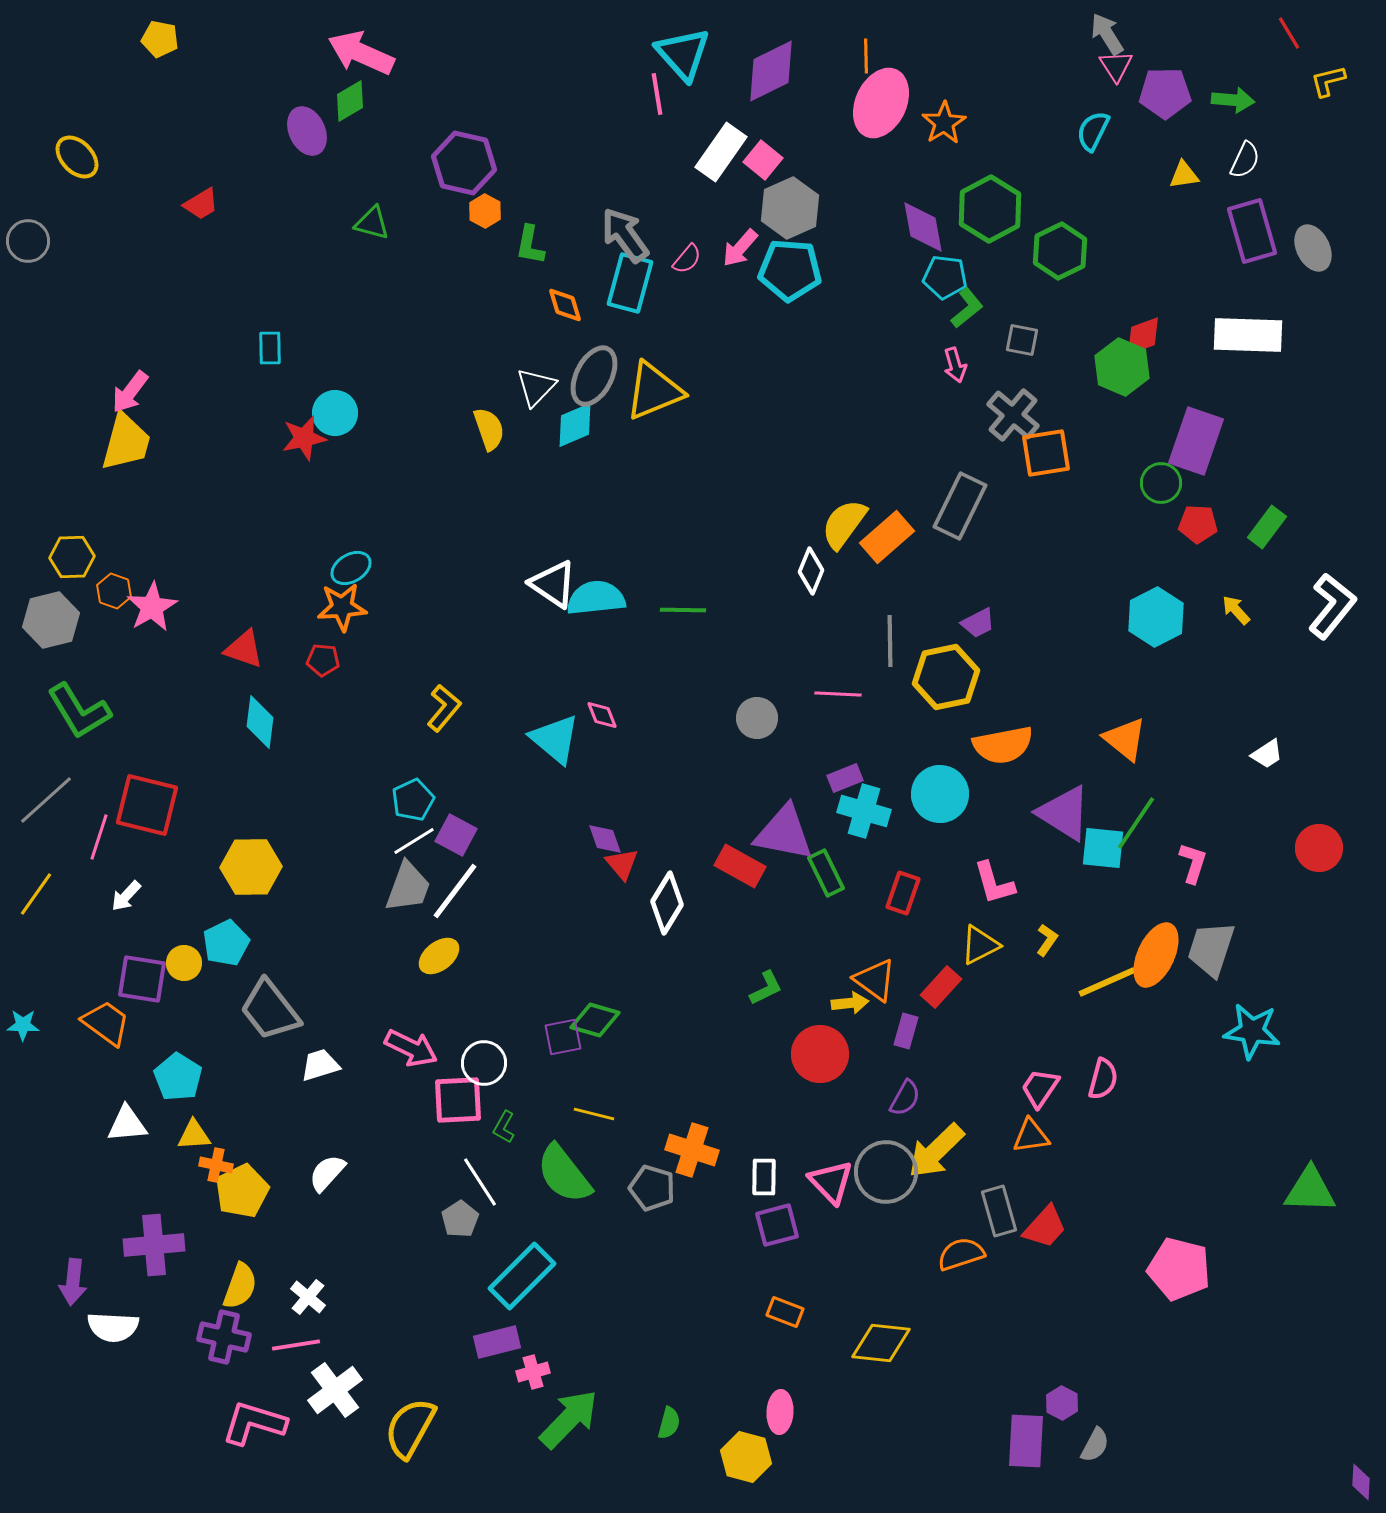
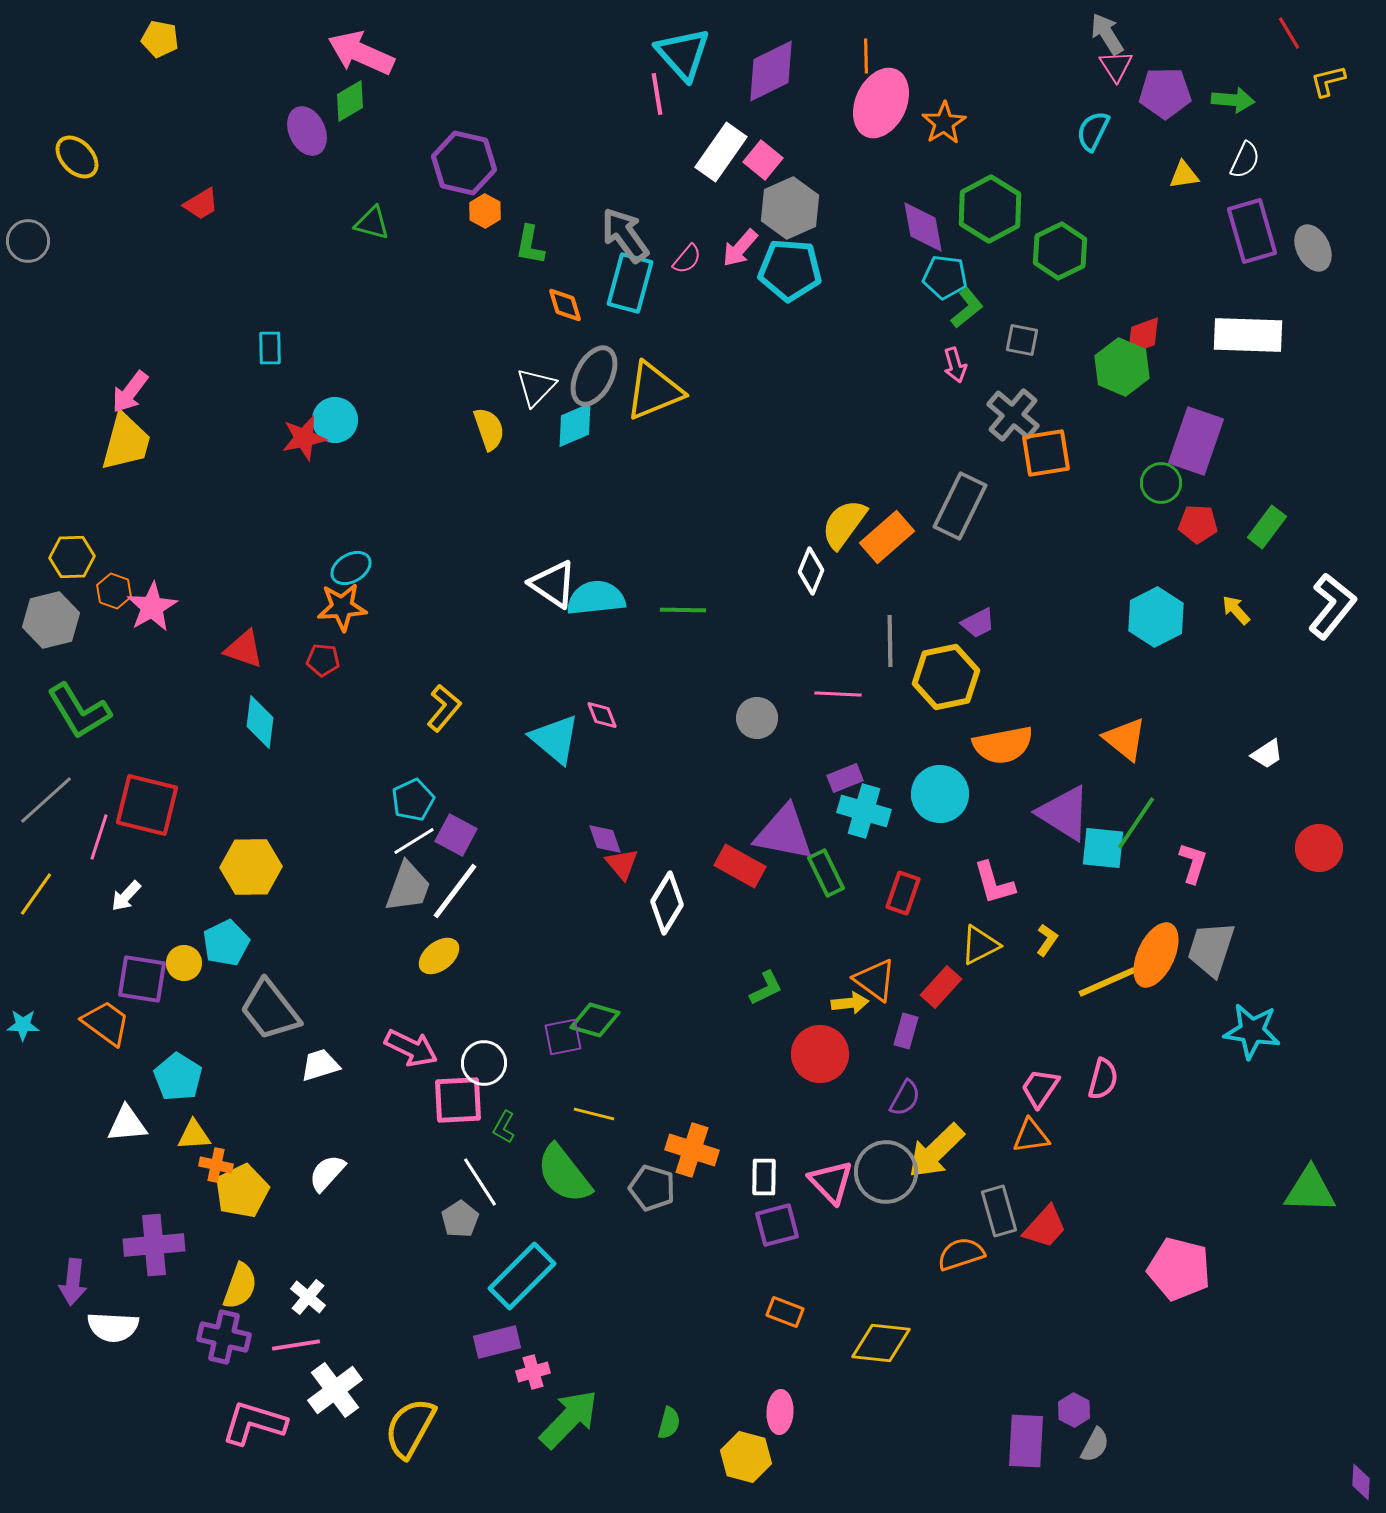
cyan circle at (335, 413): moved 7 px down
purple hexagon at (1062, 1403): moved 12 px right, 7 px down
